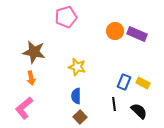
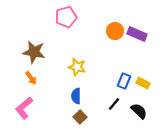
orange arrow: rotated 24 degrees counterclockwise
blue rectangle: moved 1 px up
black line: rotated 48 degrees clockwise
